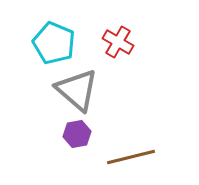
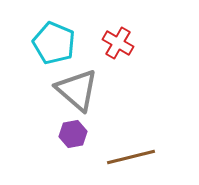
red cross: moved 1 px down
purple hexagon: moved 4 px left
